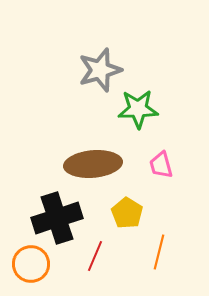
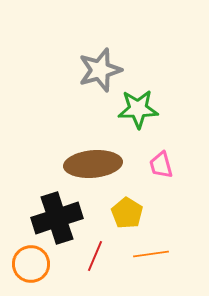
orange line: moved 8 px left, 2 px down; rotated 68 degrees clockwise
